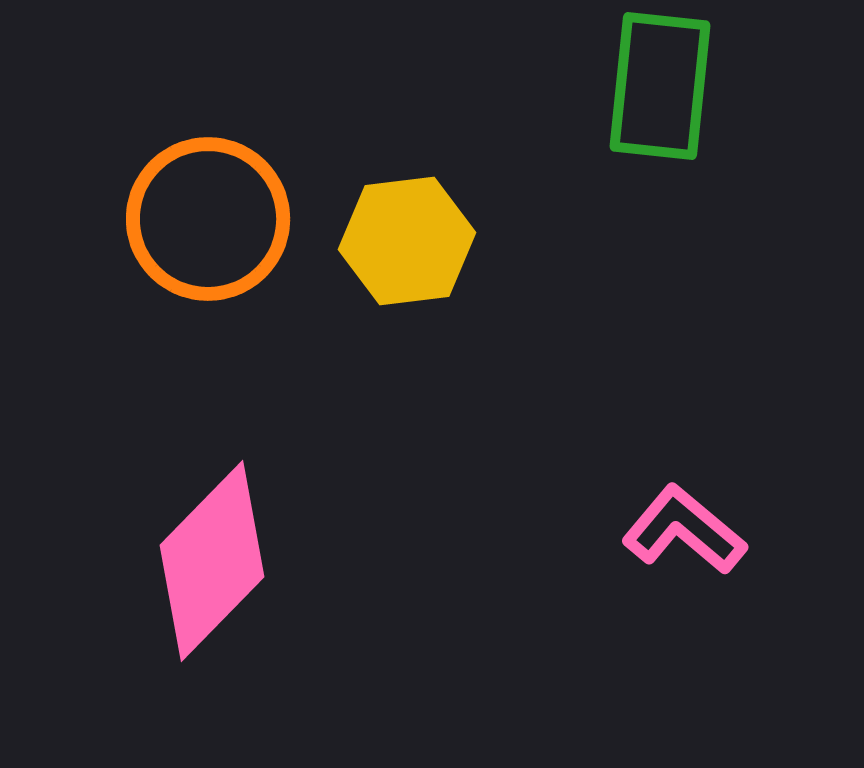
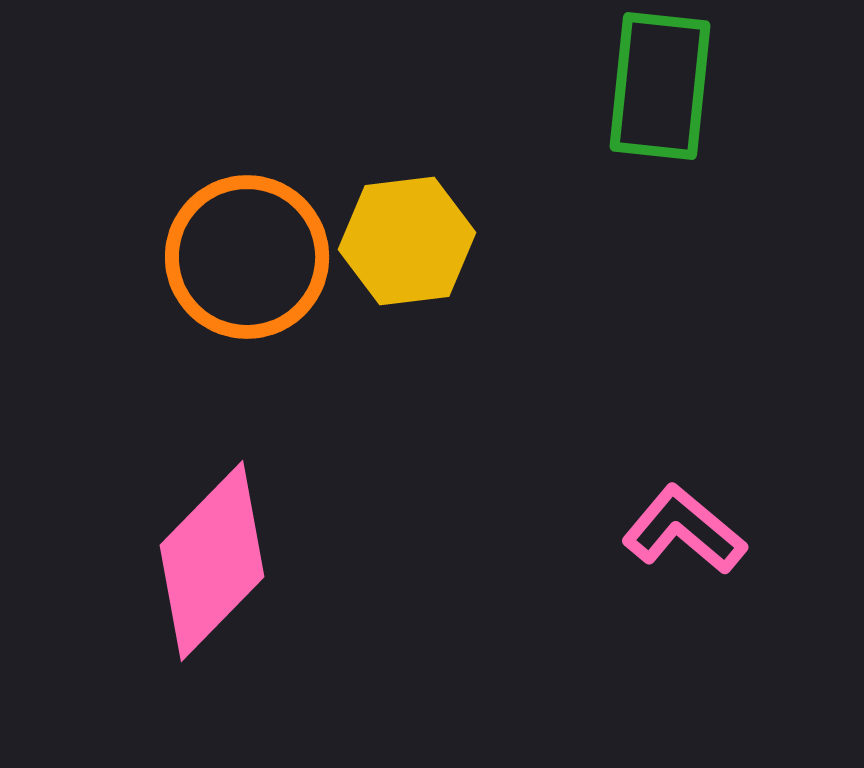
orange circle: moved 39 px right, 38 px down
